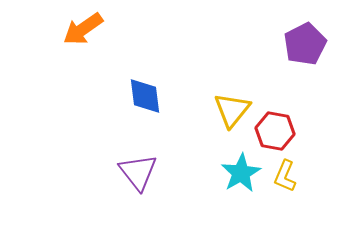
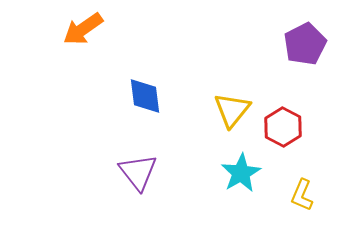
red hexagon: moved 8 px right, 4 px up; rotated 18 degrees clockwise
yellow L-shape: moved 17 px right, 19 px down
